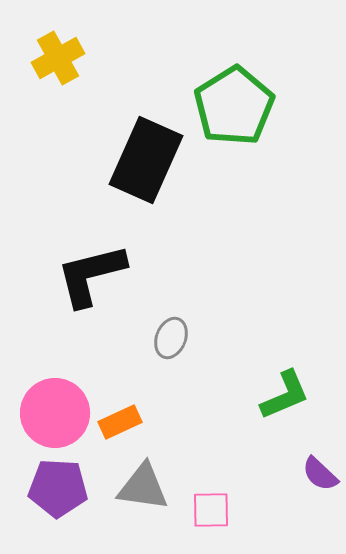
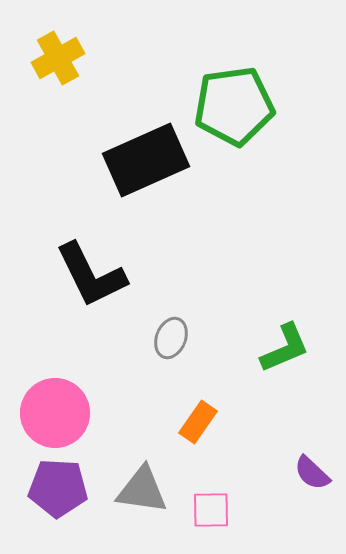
green pentagon: rotated 24 degrees clockwise
black rectangle: rotated 42 degrees clockwise
black L-shape: rotated 102 degrees counterclockwise
green L-shape: moved 47 px up
orange rectangle: moved 78 px right; rotated 30 degrees counterclockwise
purple semicircle: moved 8 px left, 1 px up
gray triangle: moved 1 px left, 3 px down
